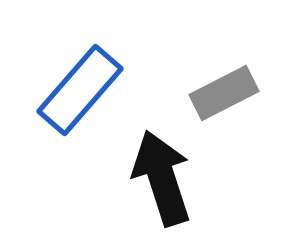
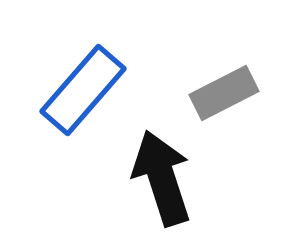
blue rectangle: moved 3 px right
